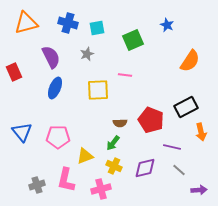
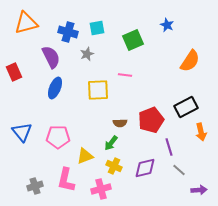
blue cross: moved 9 px down
red pentagon: rotated 30 degrees clockwise
green arrow: moved 2 px left
purple line: moved 3 px left; rotated 60 degrees clockwise
gray cross: moved 2 px left, 1 px down
